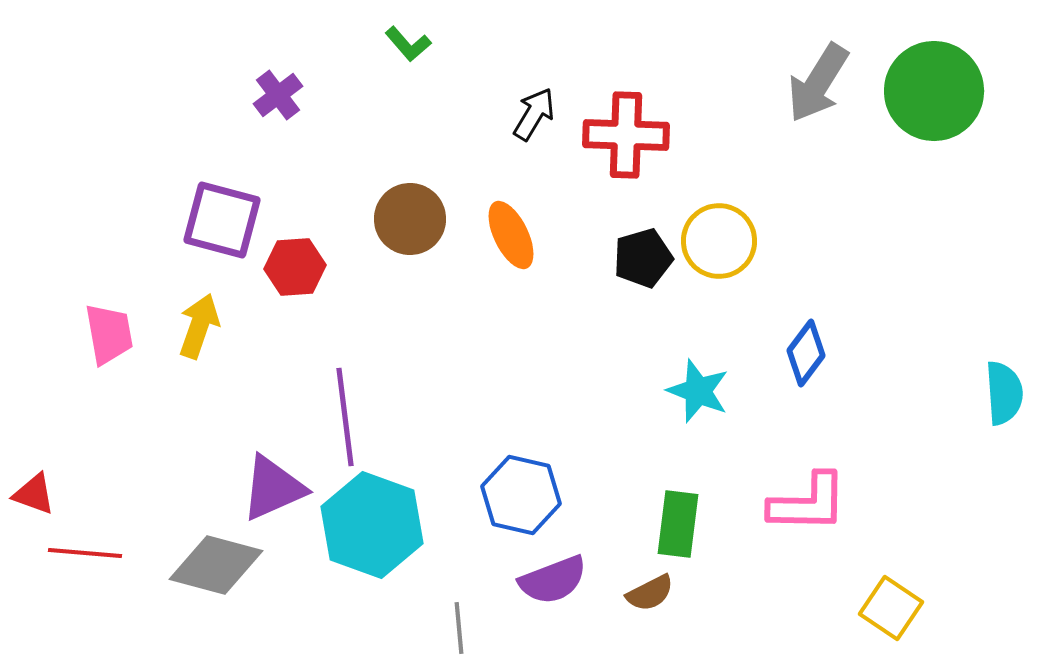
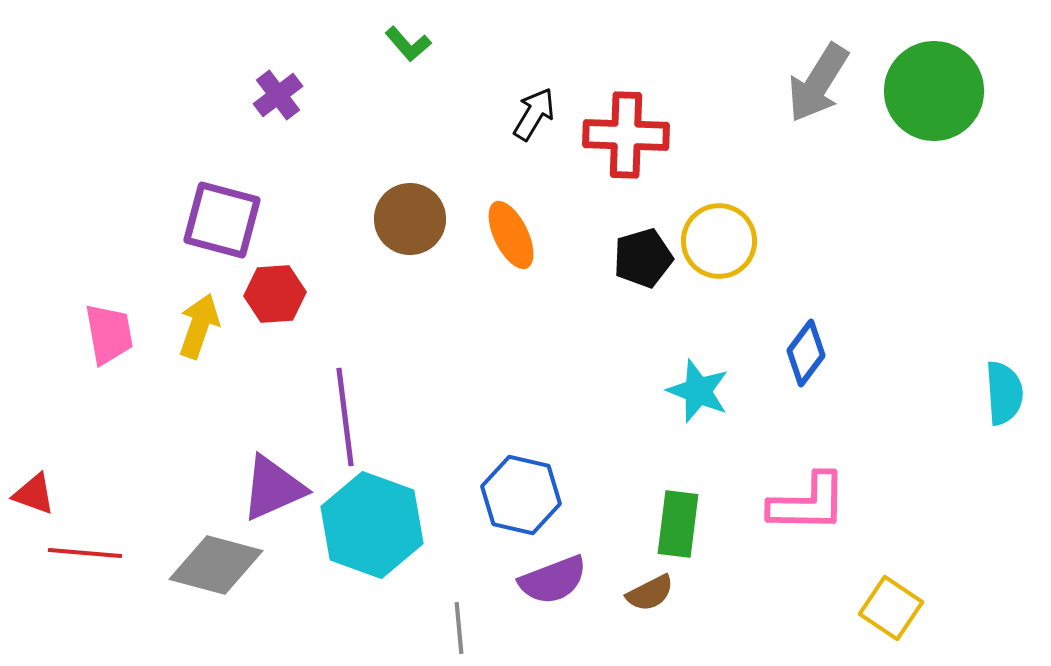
red hexagon: moved 20 px left, 27 px down
